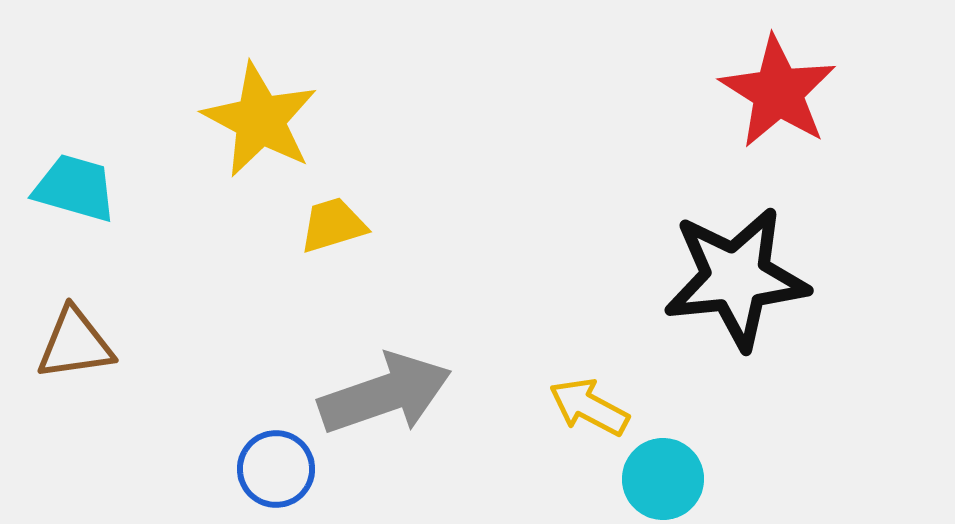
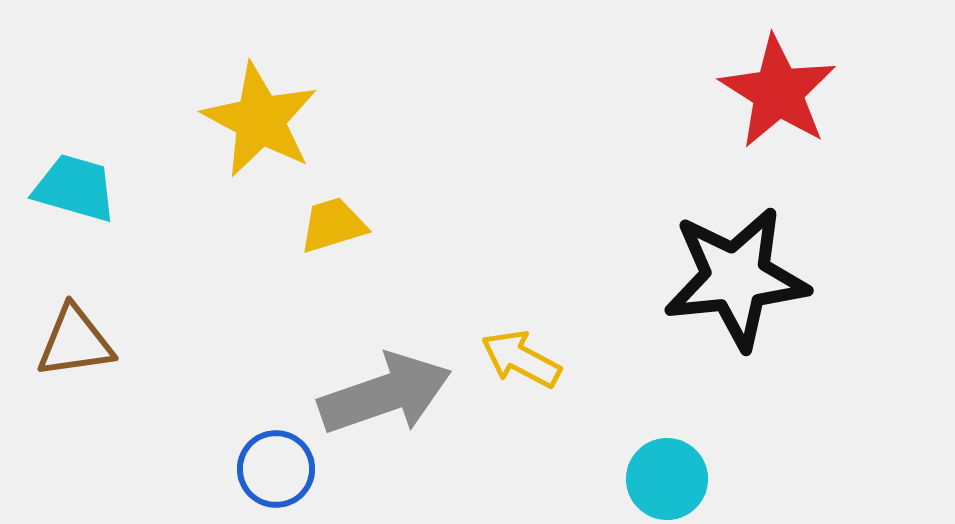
brown triangle: moved 2 px up
yellow arrow: moved 68 px left, 48 px up
cyan circle: moved 4 px right
